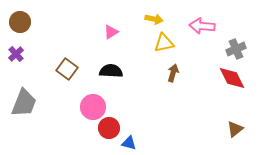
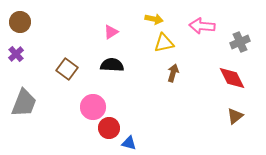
gray cross: moved 4 px right, 7 px up
black semicircle: moved 1 px right, 6 px up
brown triangle: moved 13 px up
